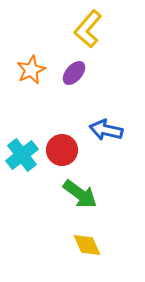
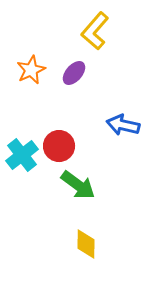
yellow L-shape: moved 7 px right, 2 px down
blue arrow: moved 17 px right, 5 px up
red circle: moved 3 px left, 4 px up
green arrow: moved 2 px left, 9 px up
yellow diamond: moved 1 px left, 1 px up; rotated 24 degrees clockwise
